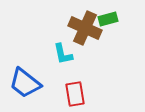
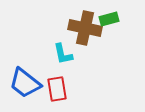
green rectangle: moved 1 px right
brown cross: rotated 12 degrees counterclockwise
red rectangle: moved 18 px left, 5 px up
